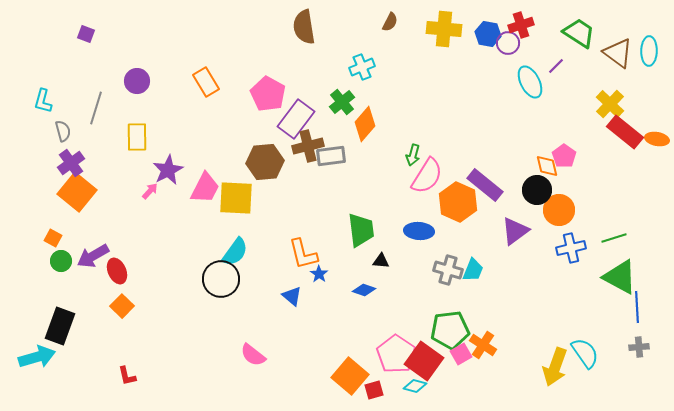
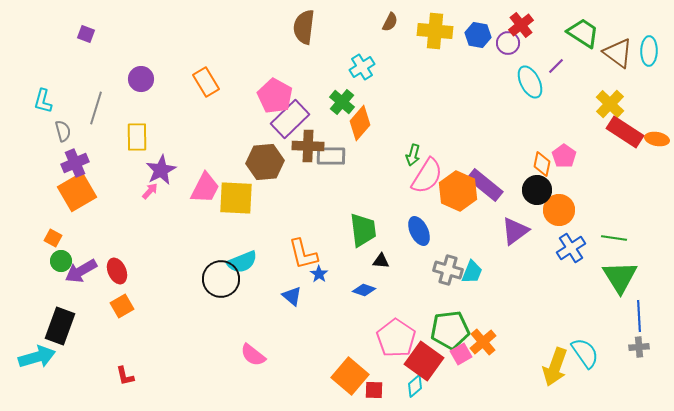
red cross at (521, 25): rotated 20 degrees counterclockwise
brown semicircle at (304, 27): rotated 16 degrees clockwise
yellow cross at (444, 29): moved 9 px left, 2 px down
green trapezoid at (579, 33): moved 4 px right
blue hexagon at (488, 34): moved 10 px left, 1 px down
cyan cross at (362, 67): rotated 10 degrees counterclockwise
purple circle at (137, 81): moved 4 px right, 2 px up
pink pentagon at (268, 94): moved 7 px right, 2 px down
green cross at (342, 102): rotated 10 degrees counterclockwise
purple rectangle at (296, 119): moved 6 px left; rotated 9 degrees clockwise
orange diamond at (365, 124): moved 5 px left, 1 px up
red rectangle at (625, 132): rotated 6 degrees counterclockwise
brown cross at (308, 146): rotated 16 degrees clockwise
gray rectangle at (331, 156): rotated 8 degrees clockwise
purple cross at (71, 163): moved 4 px right; rotated 12 degrees clockwise
orange diamond at (547, 166): moved 5 px left, 2 px up; rotated 25 degrees clockwise
purple star at (168, 170): moved 7 px left
orange square at (77, 192): rotated 21 degrees clockwise
orange hexagon at (458, 202): moved 11 px up
green trapezoid at (361, 230): moved 2 px right
blue ellipse at (419, 231): rotated 60 degrees clockwise
green line at (614, 238): rotated 25 degrees clockwise
blue cross at (571, 248): rotated 20 degrees counterclockwise
cyan semicircle at (235, 252): moved 7 px right, 10 px down; rotated 32 degrees clockwise
purple arrow at (93, 256): moved 12 px left, 15 px down
cyan trapezoid at (473, 270): moved 1 px left, 2 px down
green triangle at (620, 277): rotated 30 degrees clockwise
orange square at (122, 306): rotated 15 degrees clockwise
blue line at (637, 307): moved 2 px right, 9 px down
orange cross at (483, 345): moved 3 px up; rotated 16 degrees clockwise
pink pentagon at (396, 354): moved 16 px up
red L-shape at (127, 376): moved 2 px left
cyan diamond at (415, 386): rotated 55 degrees counterclockwise
red square at (374, 390): rotated 18 degrees clockwise
